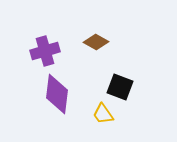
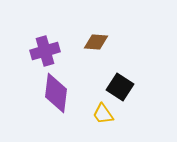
brown diamond: rotated 25 degrees counterclockwise
black square: rotated 12 degrees clockwise
purple diamond: moved 1 px left, 1 px up
